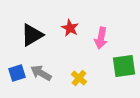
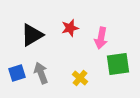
red star: rotated 30 degrees clockwise
green square: moved 6 px left, 2 px up
gray arrow: rotated 40 degrees clockwise
yellow cross: moved 1 px right
